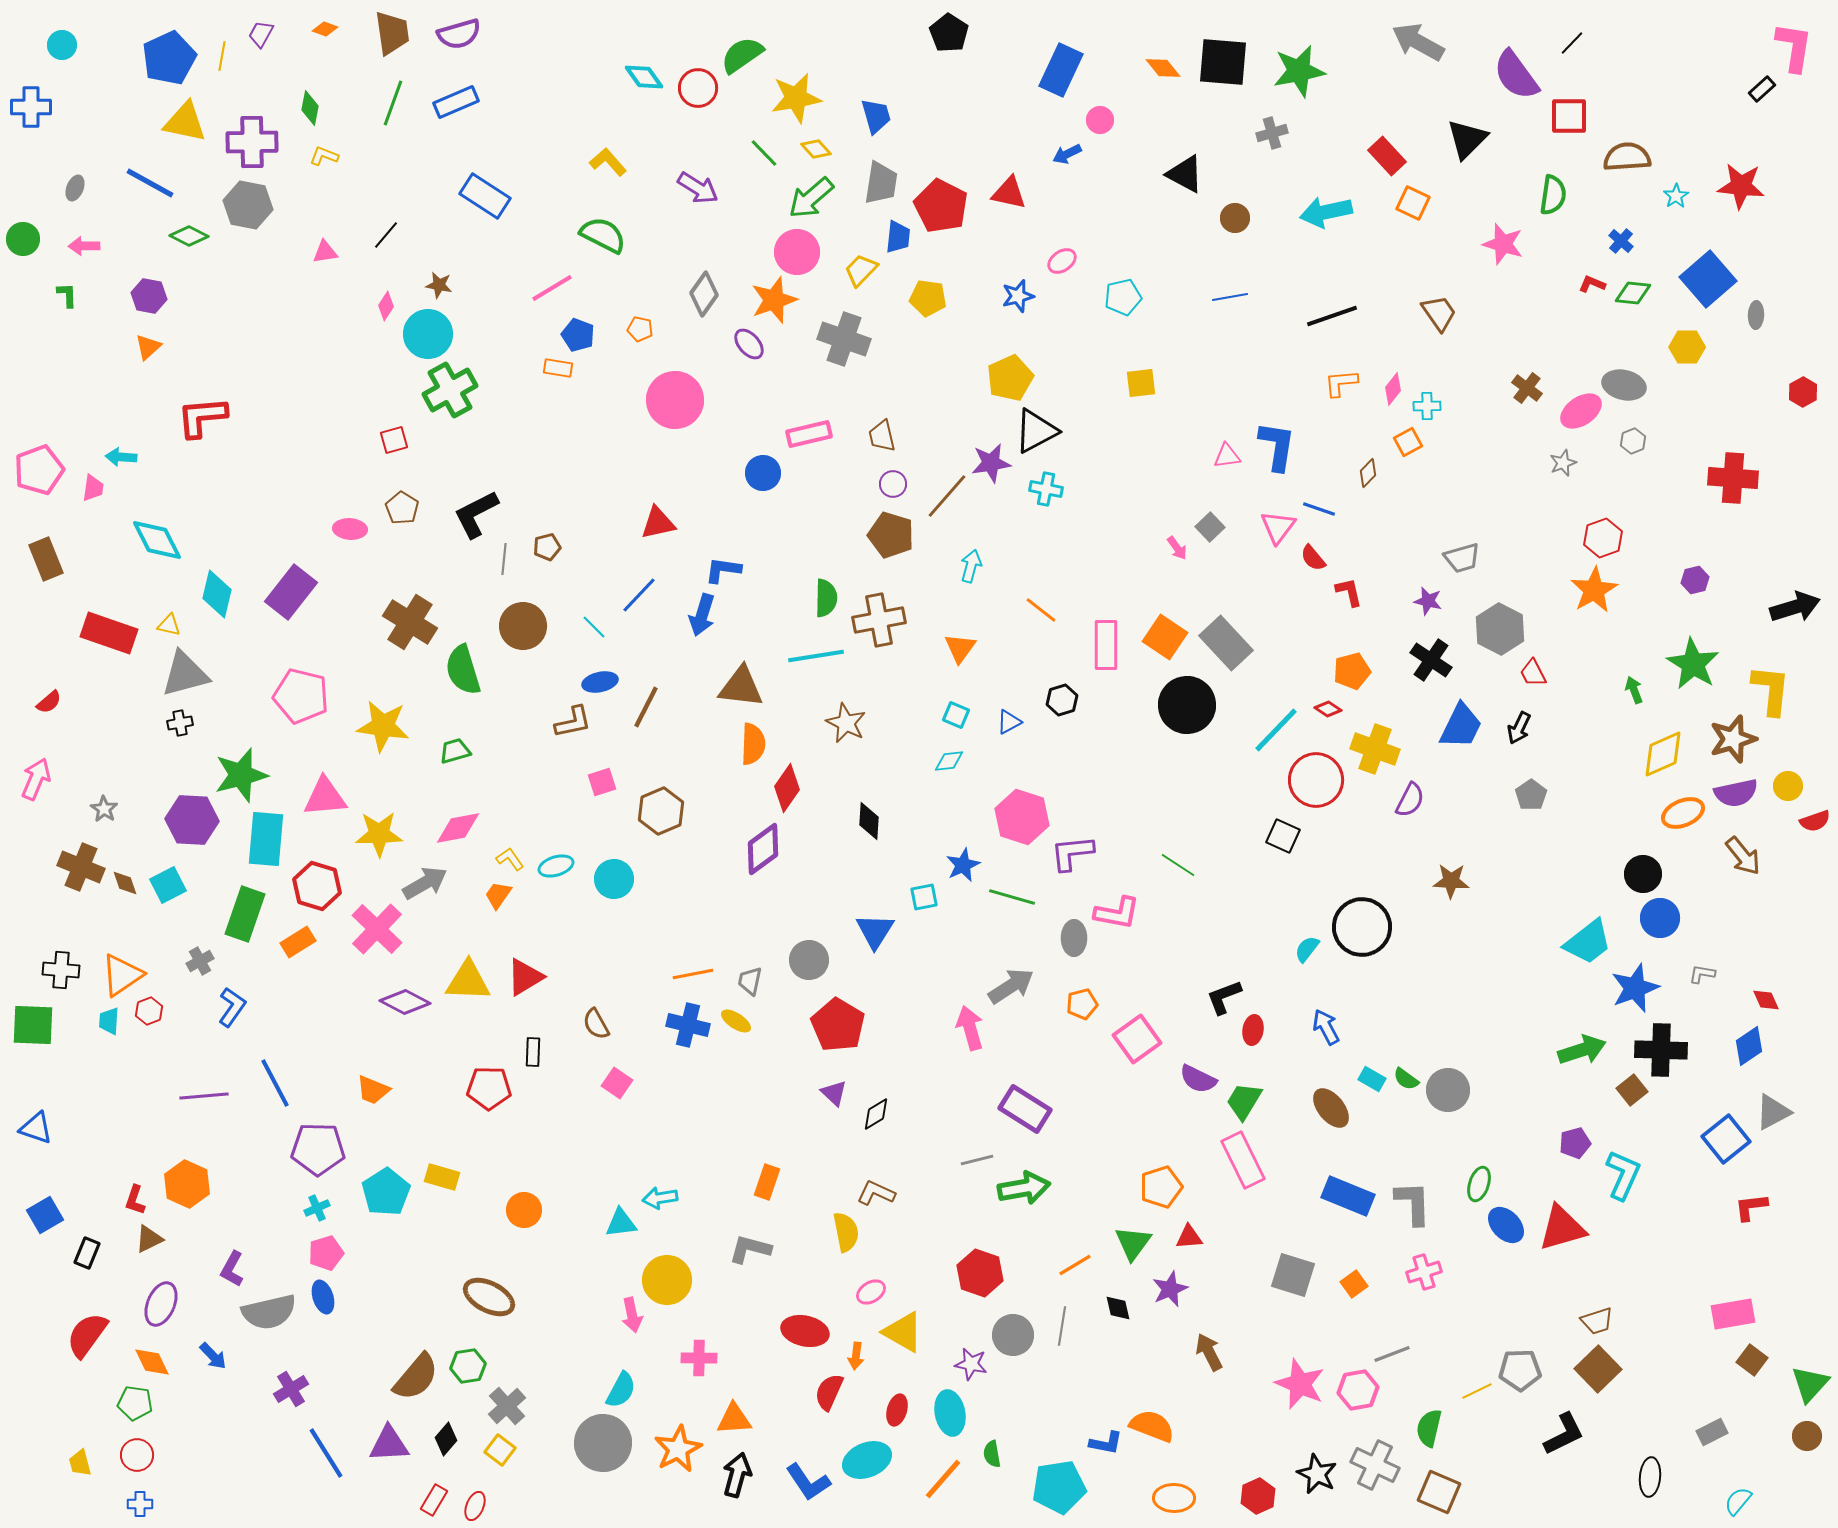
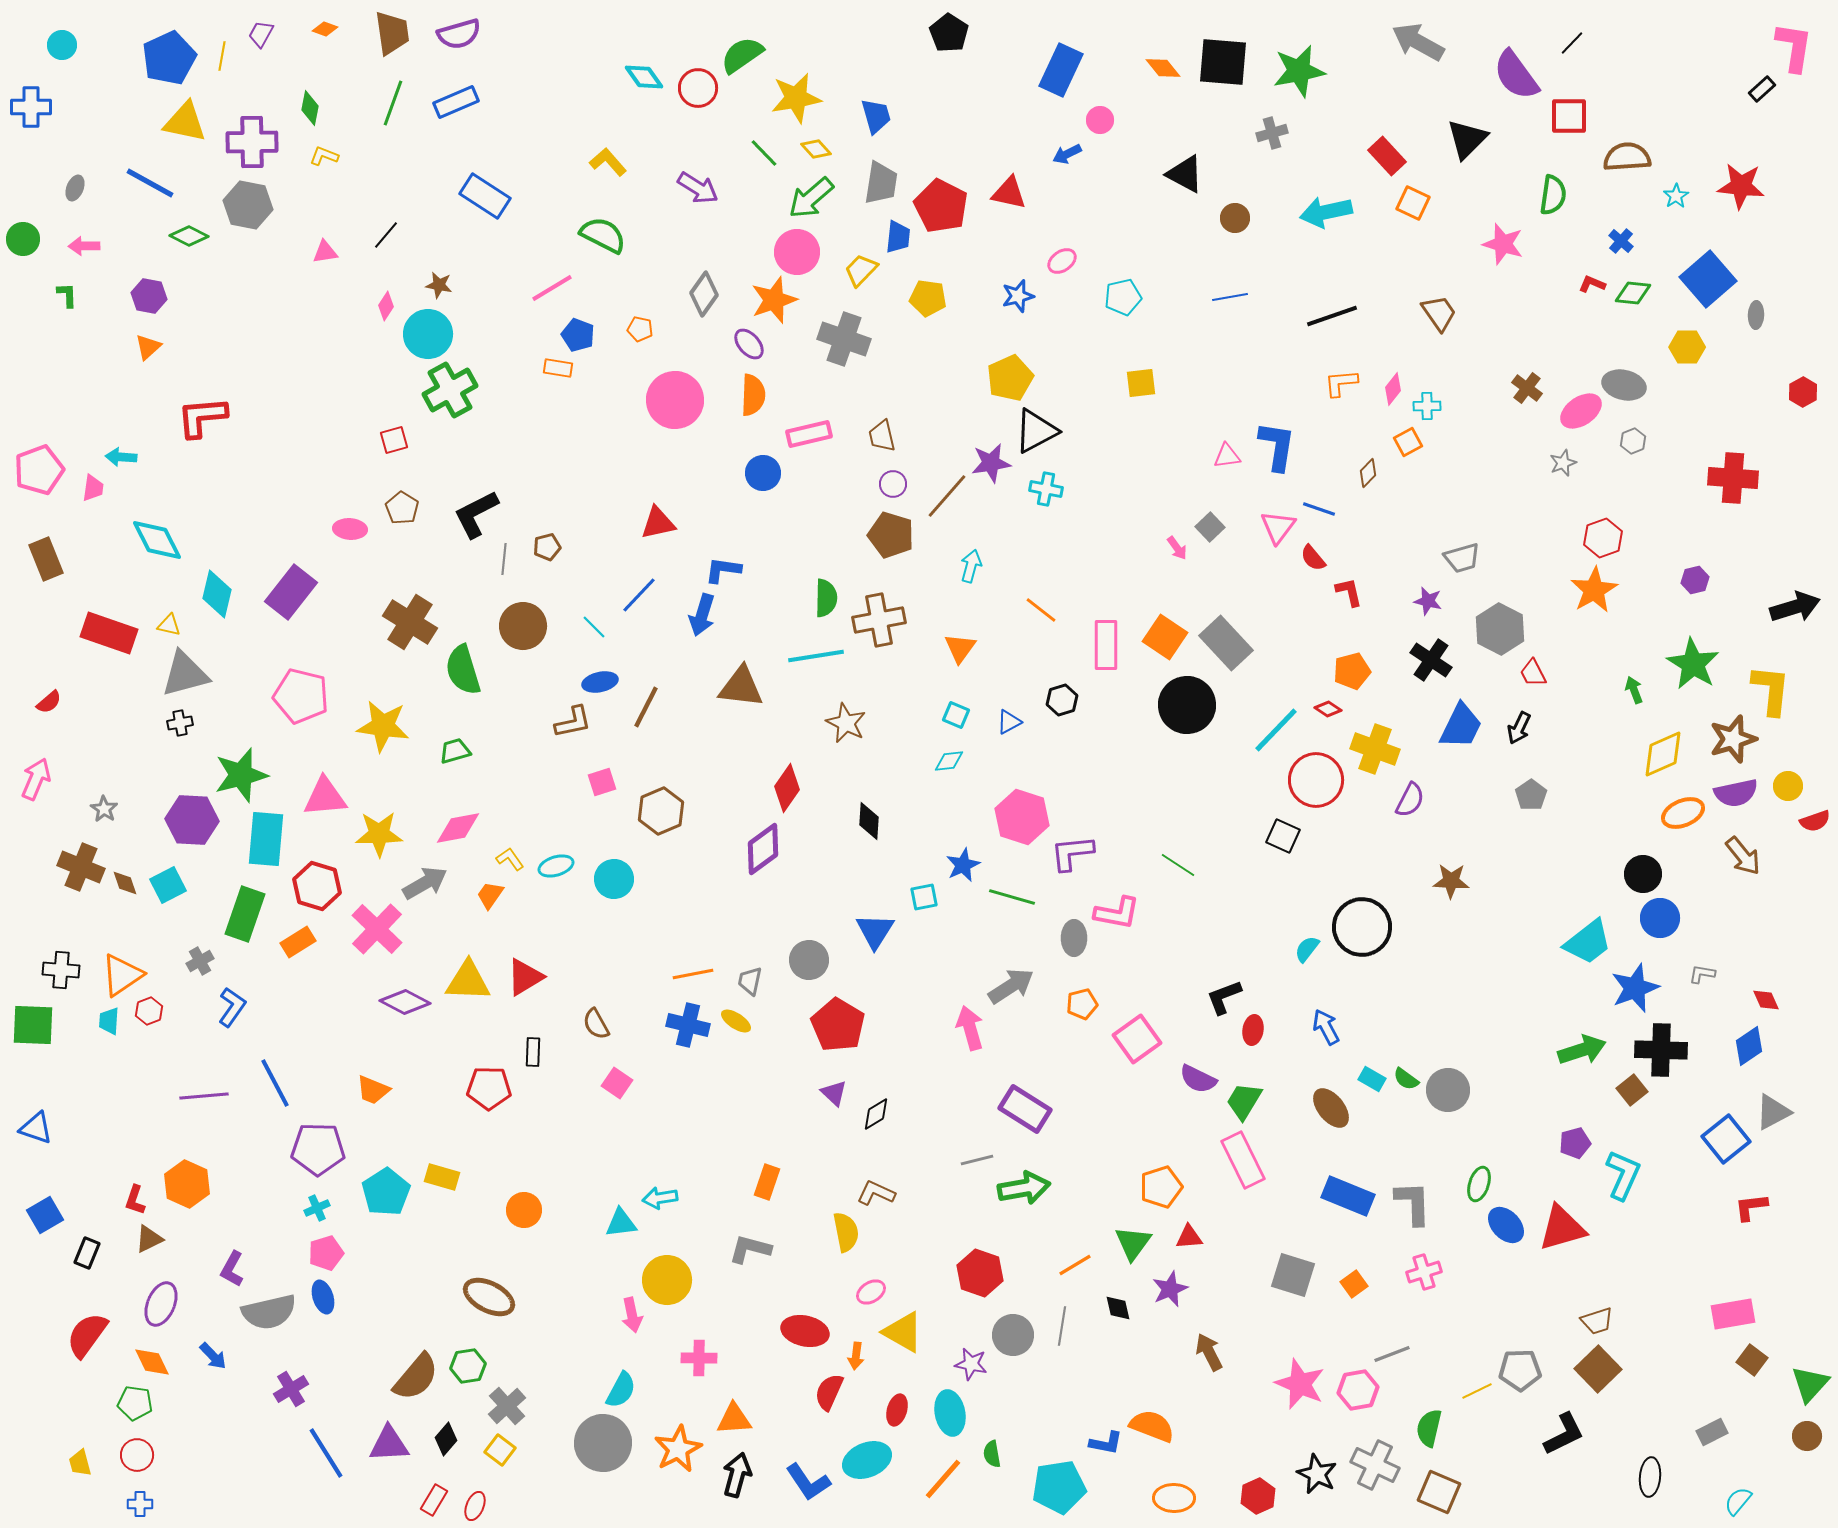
orange semicircle at (753, 744): moved 349 px up
orange trapezoid at (498, 895): moved 8 px left
